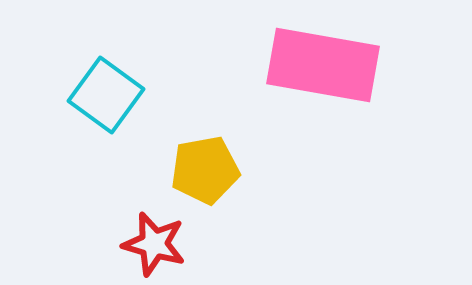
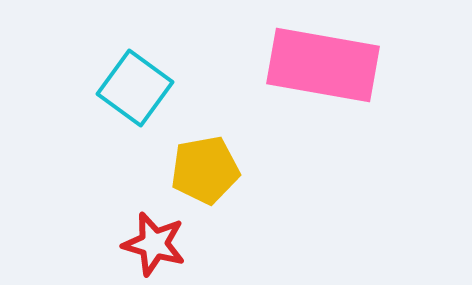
cyan square: moved 29 px right, 7 px up
